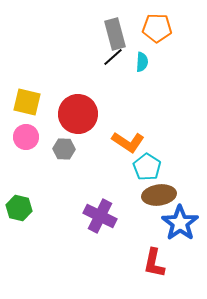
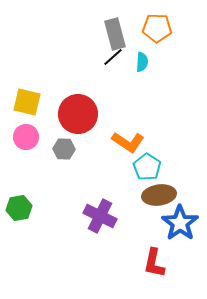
green hexagon: rotated 25 degrees counterclockwise
